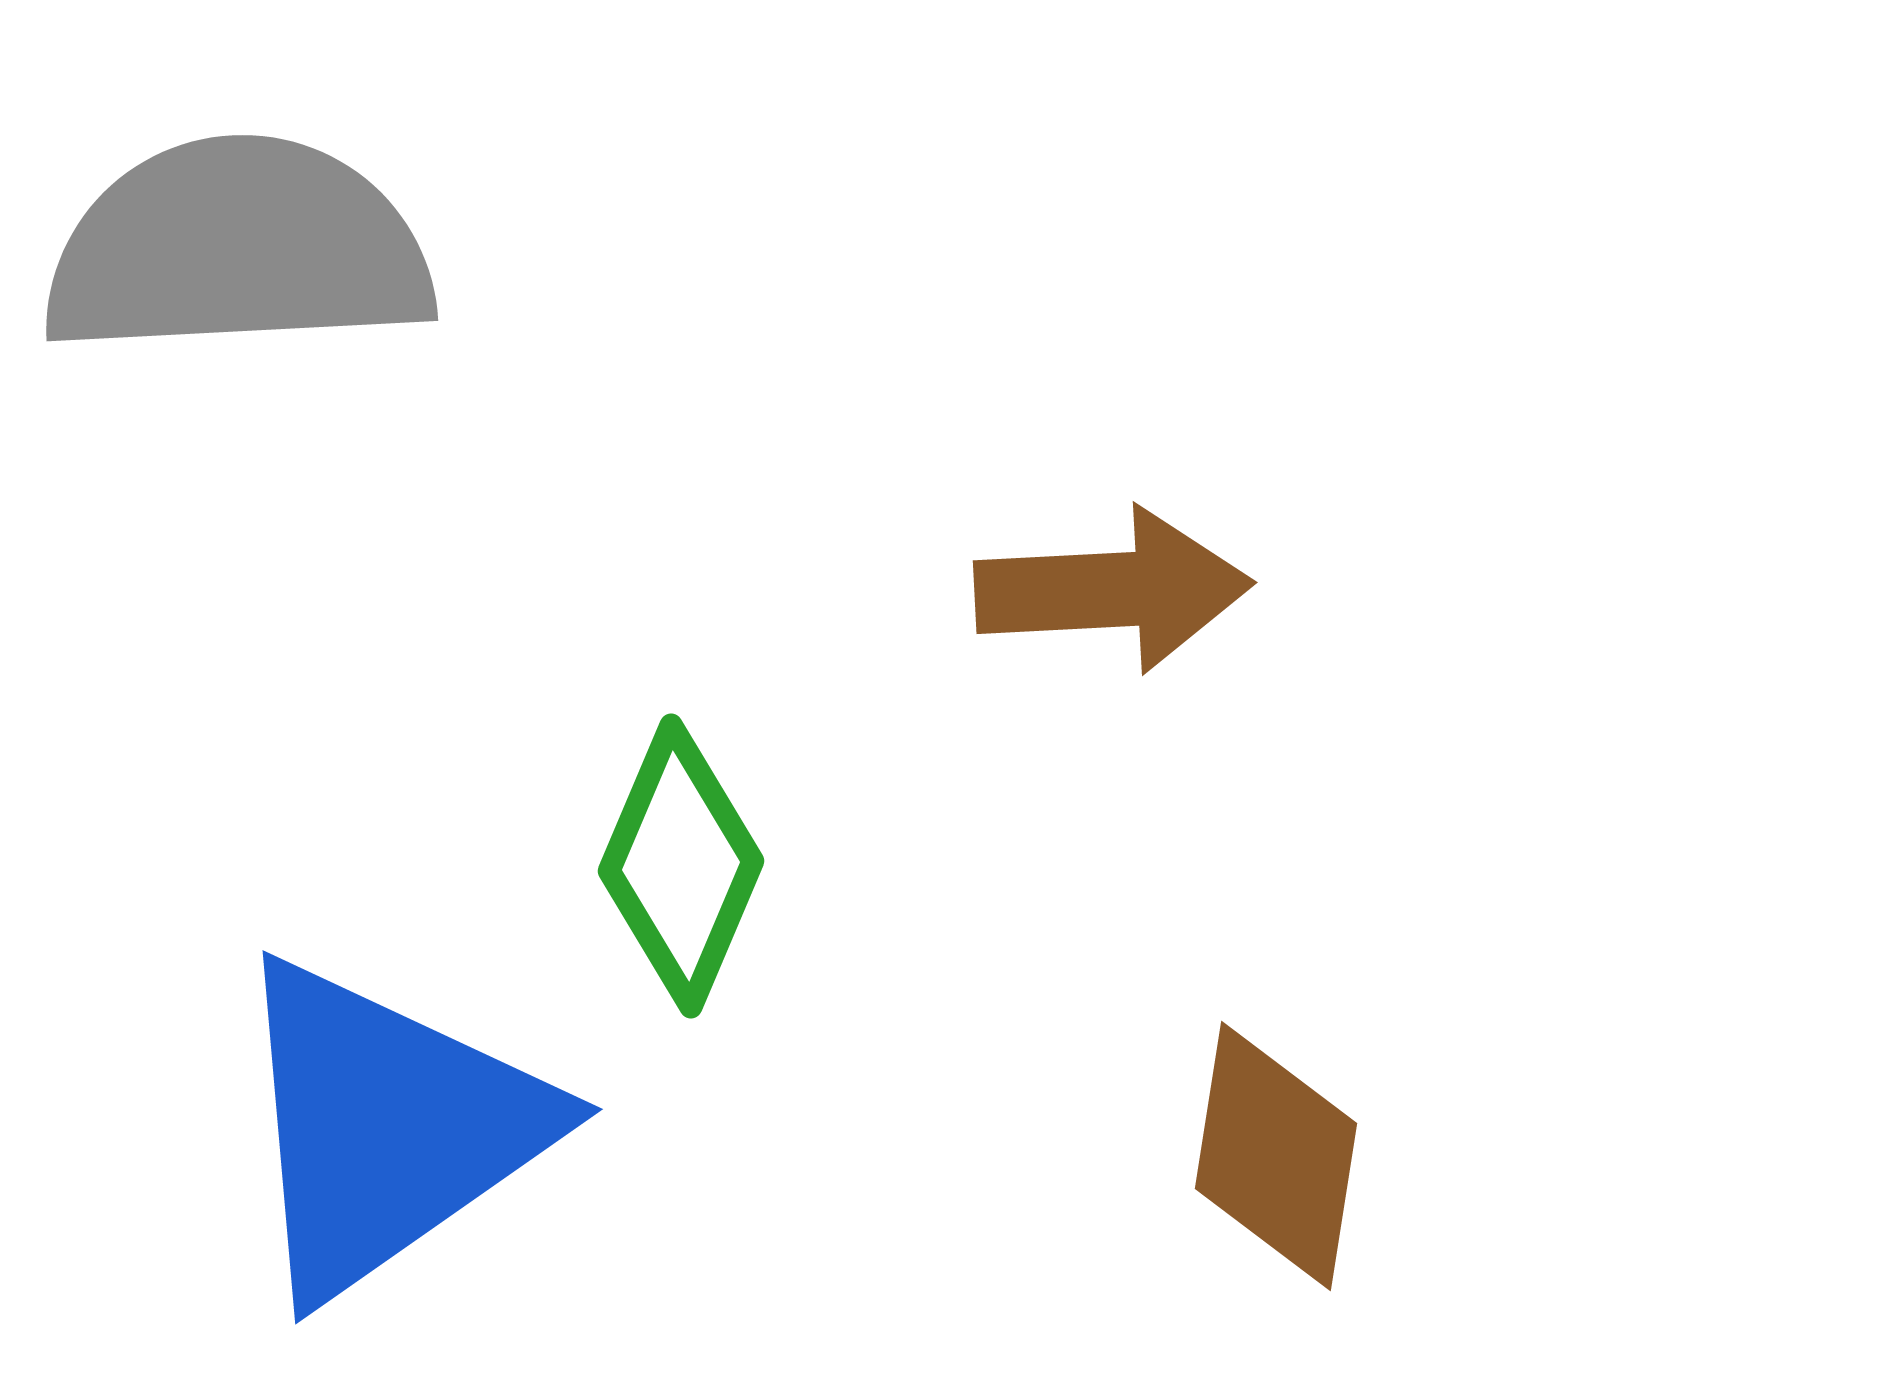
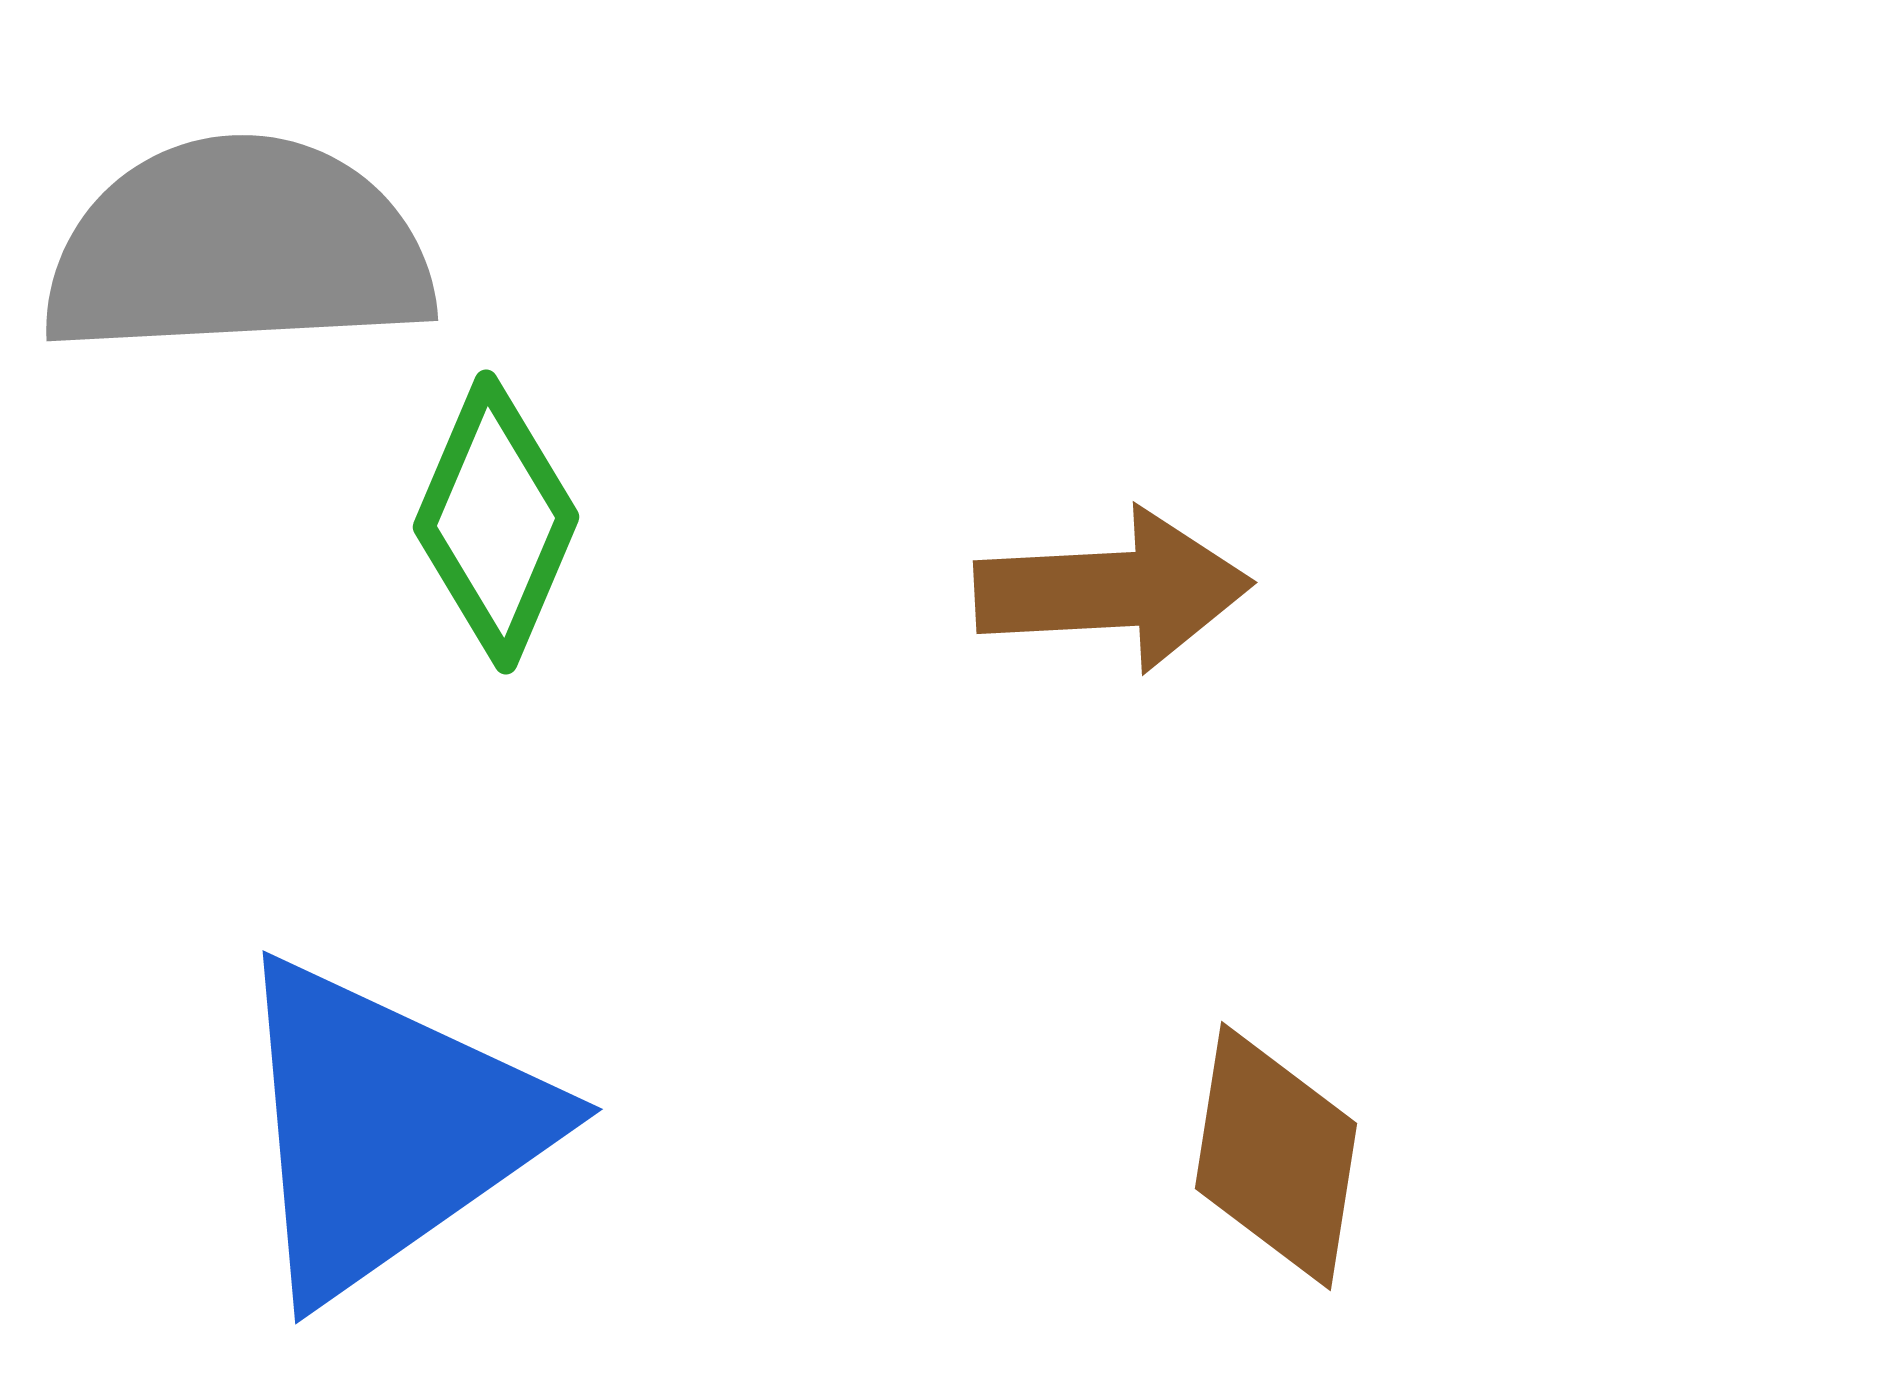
green diamond: moved 185 px left, 344 px up
